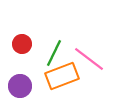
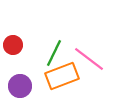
red circle: moved 9 px left, 1 px down
